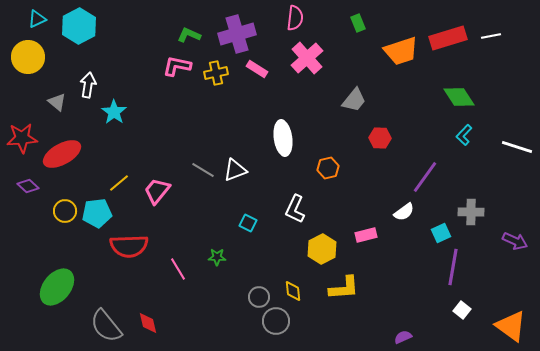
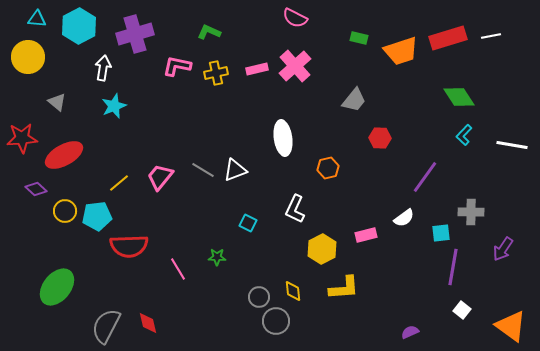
pink semicircle at (295, 18): rotated 110 degrees clockwise
cyan triangle at (37, 19): rotated 30 degrees clockwise
green rectangle at (358, 23): moved 1 px right, 15 px down; rotated 54 degrees counterclockwise
purple cross at (237, 34): moved 102 px left
green L-shape at (189, 35): moved 20 px right, 3 px up
pink cross at (307, 58): moved 12 px left, 8 px down
pink rectangle at (257, 69): rotated 45 degrees counterclockwise
white arrow at (88, 85): moved 15 px right, 17 px up
cyan star at (114, 112): moved 6 px up; rotated 15 degrees clockwise
white line at (517, 147): moved 5 px left, 2 px up; rotated 8 degrees counterclockwise
red ellipse at (62, 154): moved 2 px right, 1 px down
purple diamond at (28, 186): moved 8 px right, 3 px down
pink trapezoid at (157, 191): moved 3 px right, 14 px up
white semicircle at (404, 212): moved 6 px down
cyan pentagon at (97, 213): moved 3 px down
cyan square at (441, 233): rotated 18 degrees clockwise
purple arrow at (515, 241): moved 12 px left, 8 px down; rotated 100 degrees clockwise
gray semicircle at (106, 326): rotated 66 degrees clockwise
purple semicircle at (403, 337): moved 7 px right, 5 px up
